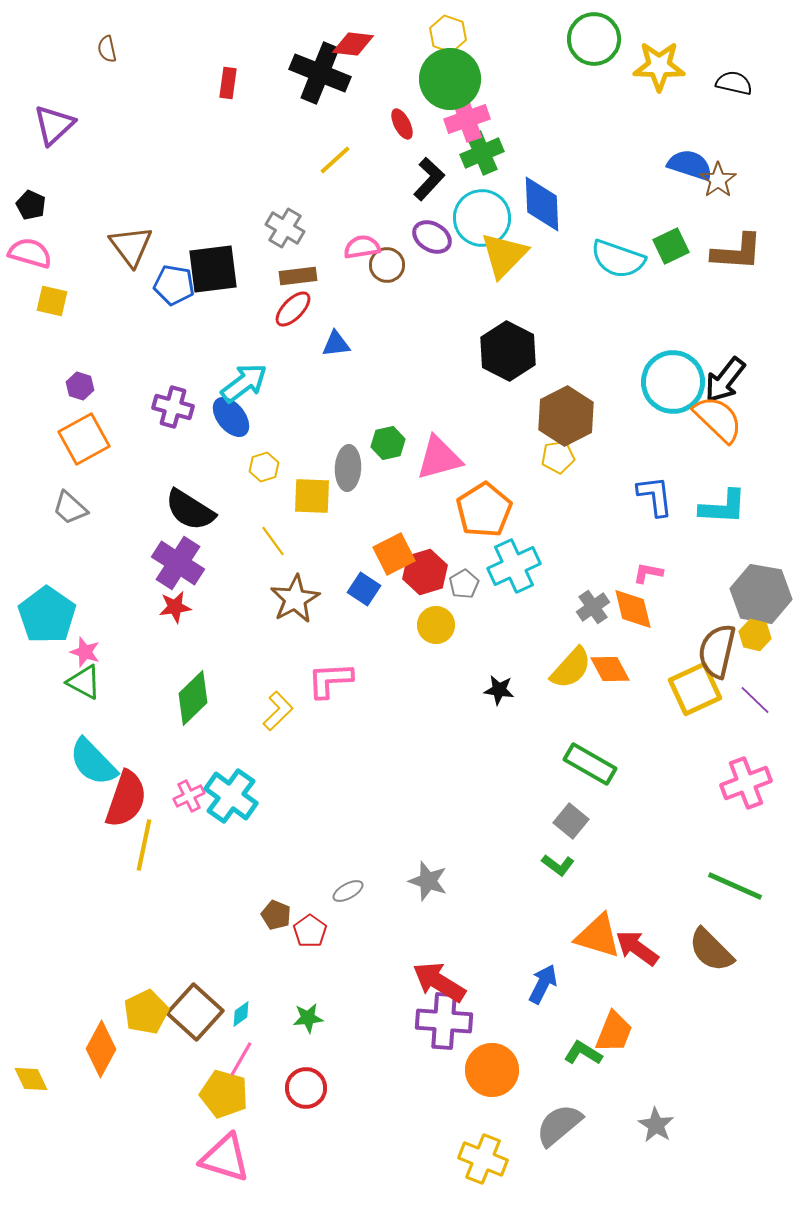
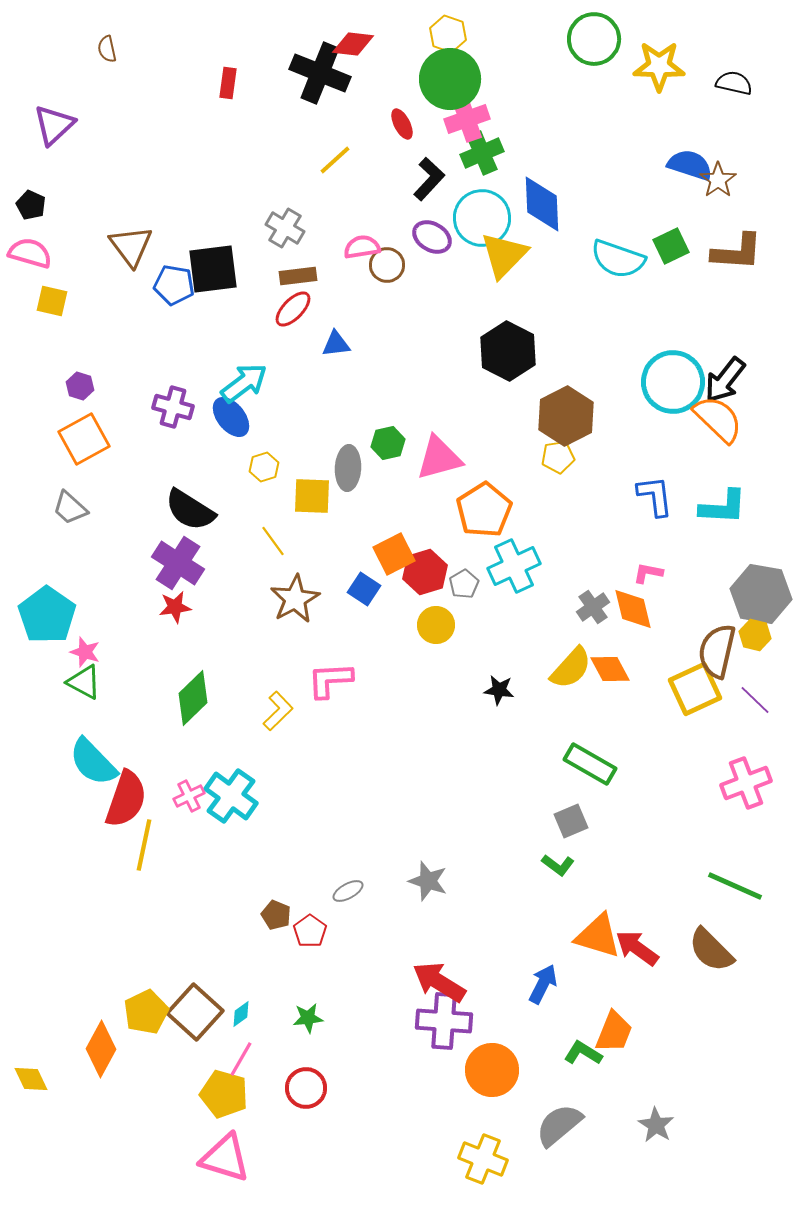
gray square at (571, 821): rotated 28 degrees clockwise
